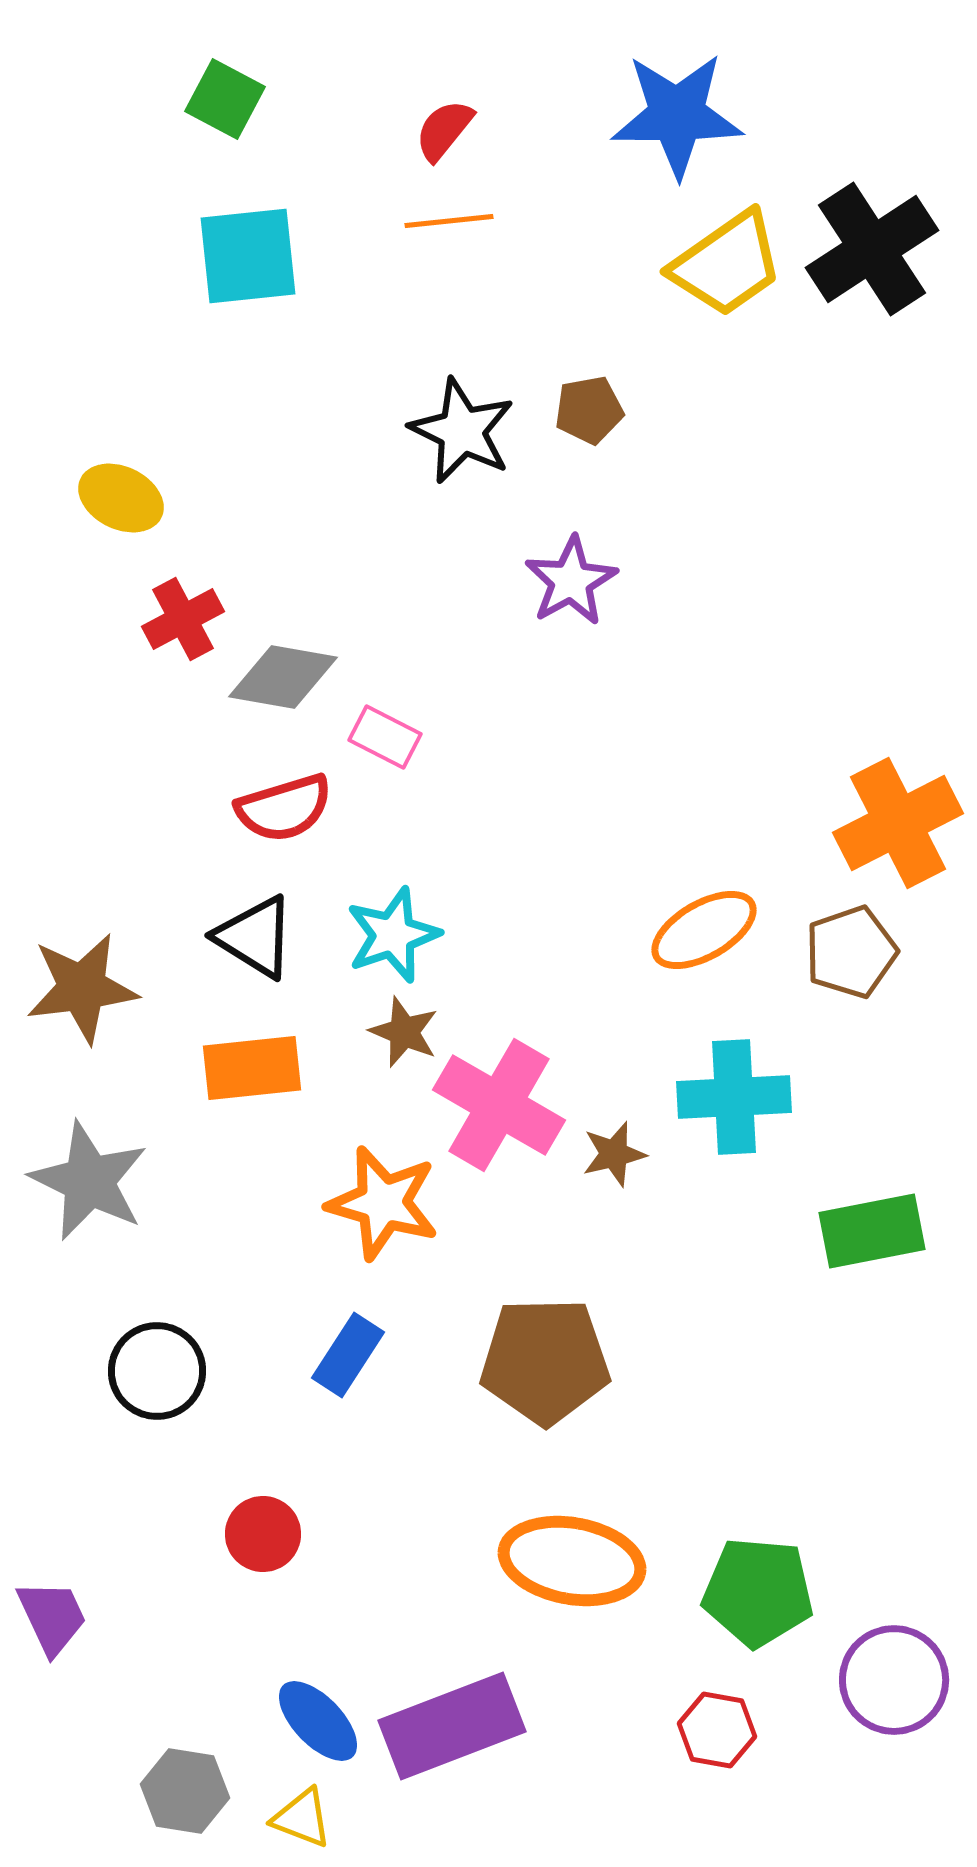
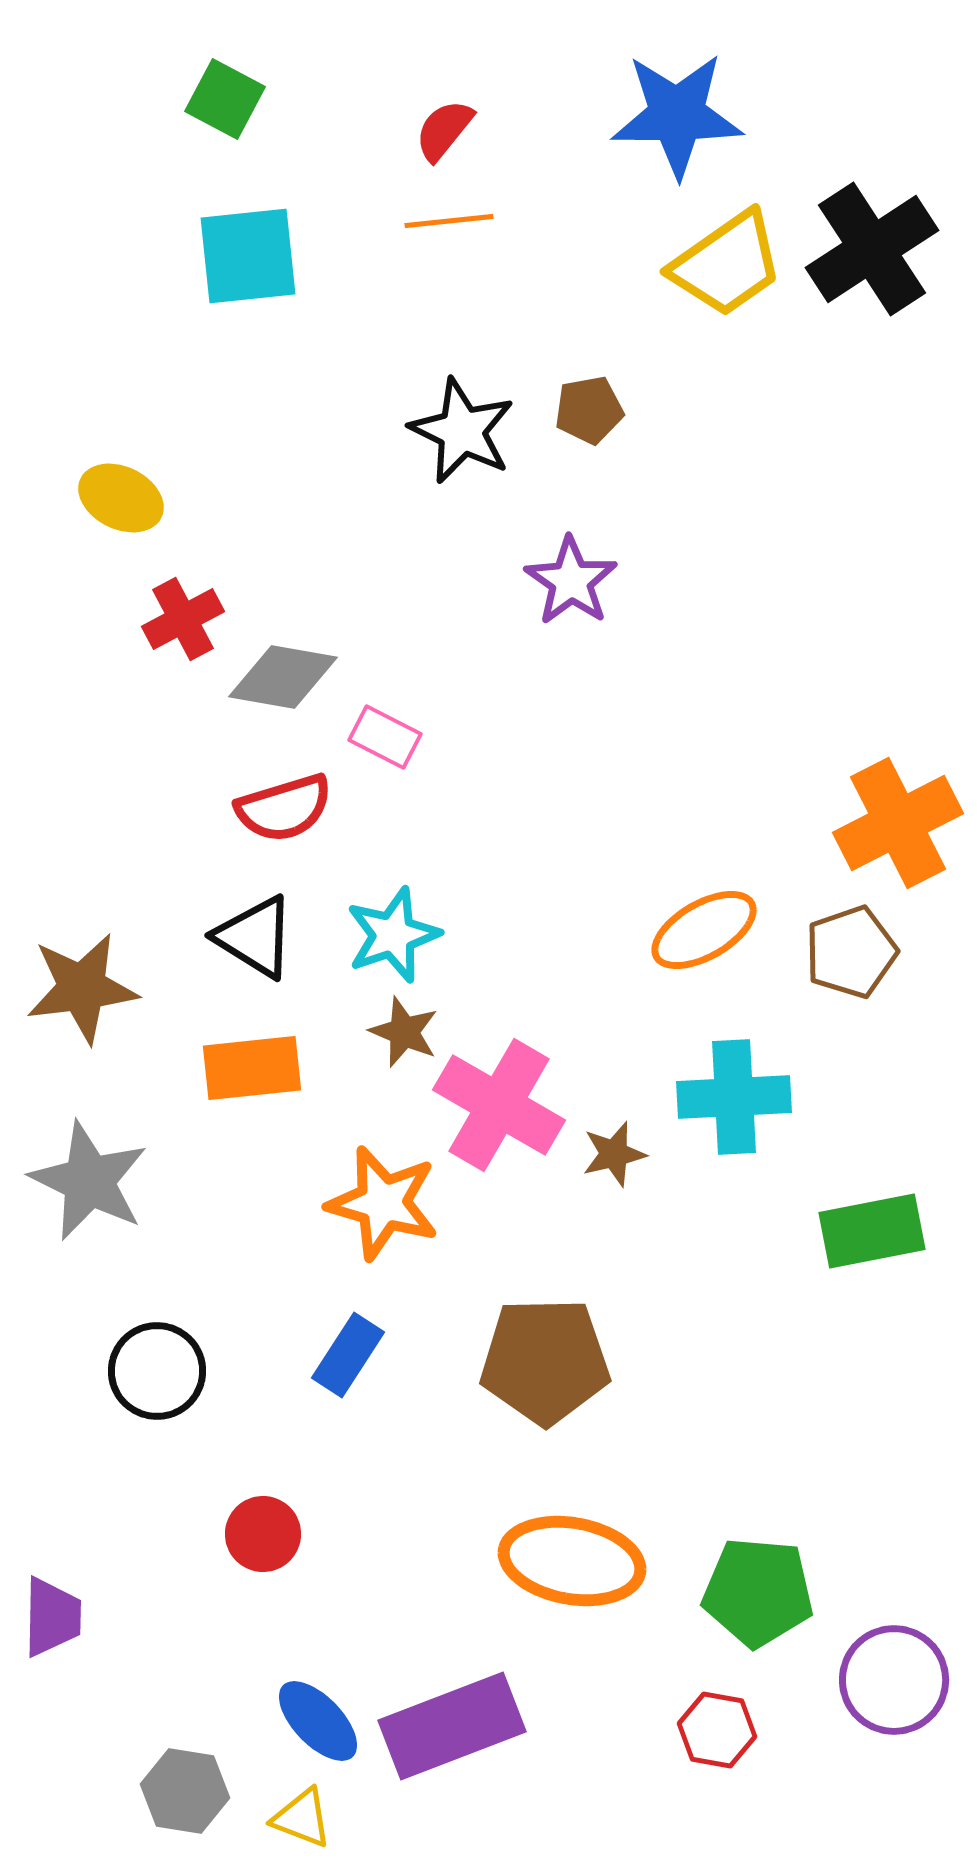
purple star at (571, 581): rotated 8 degrees counterclockwise
purple trapezoid at (52, 1617): rotated 26 degrees clockwise
